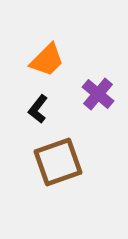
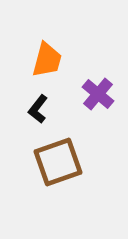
orange trapezoid: rotated 30 degrees counterclockwise
